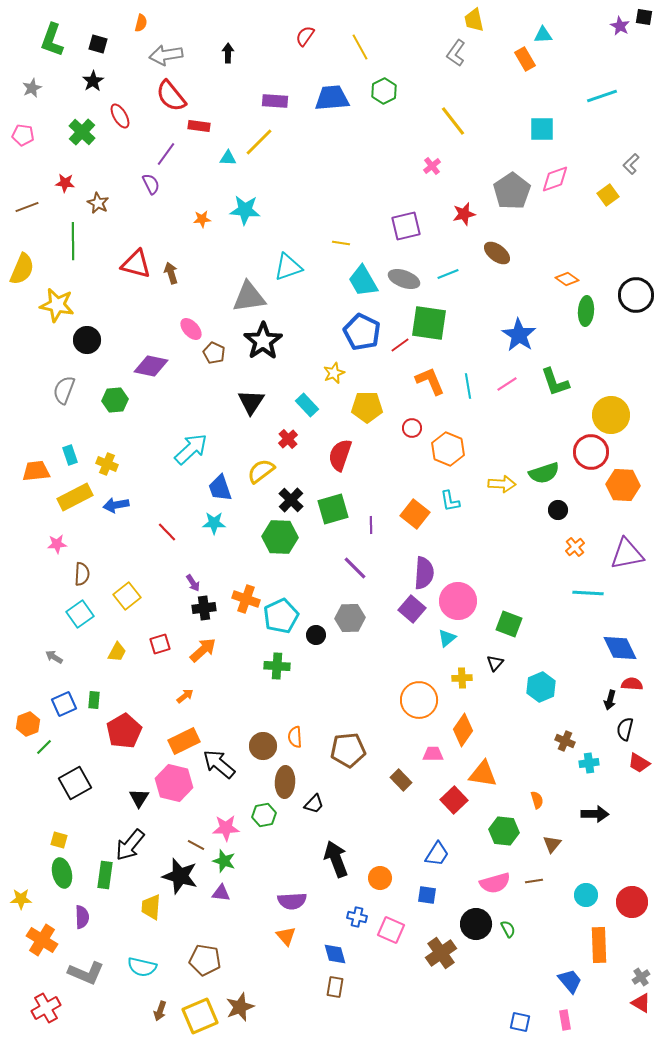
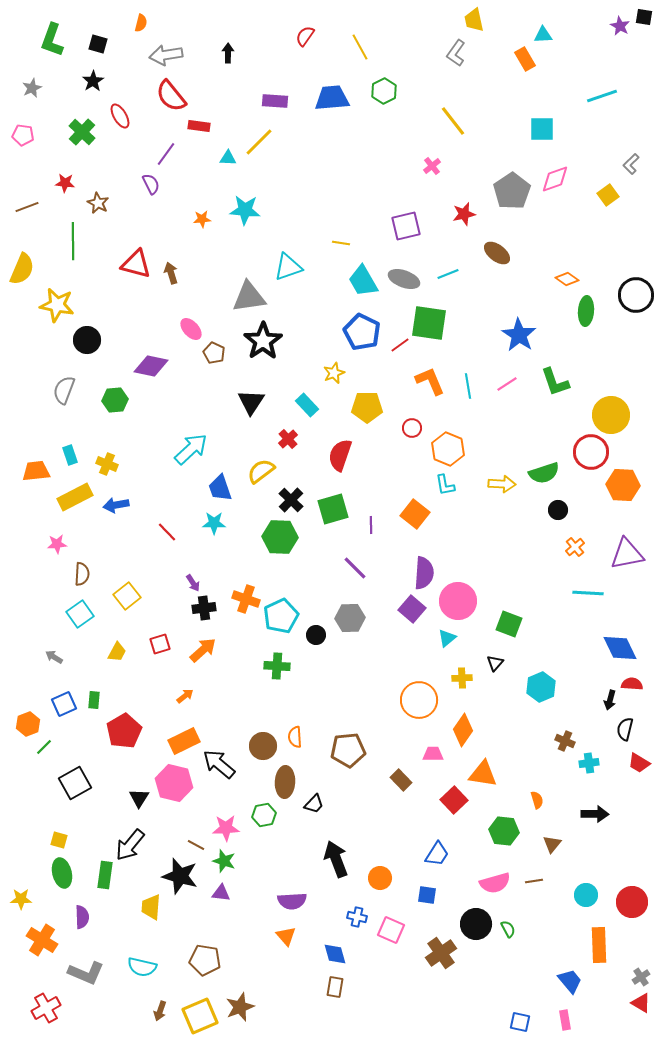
cyan L-shape at (450, 501): moved 5 px left, 16 px up
